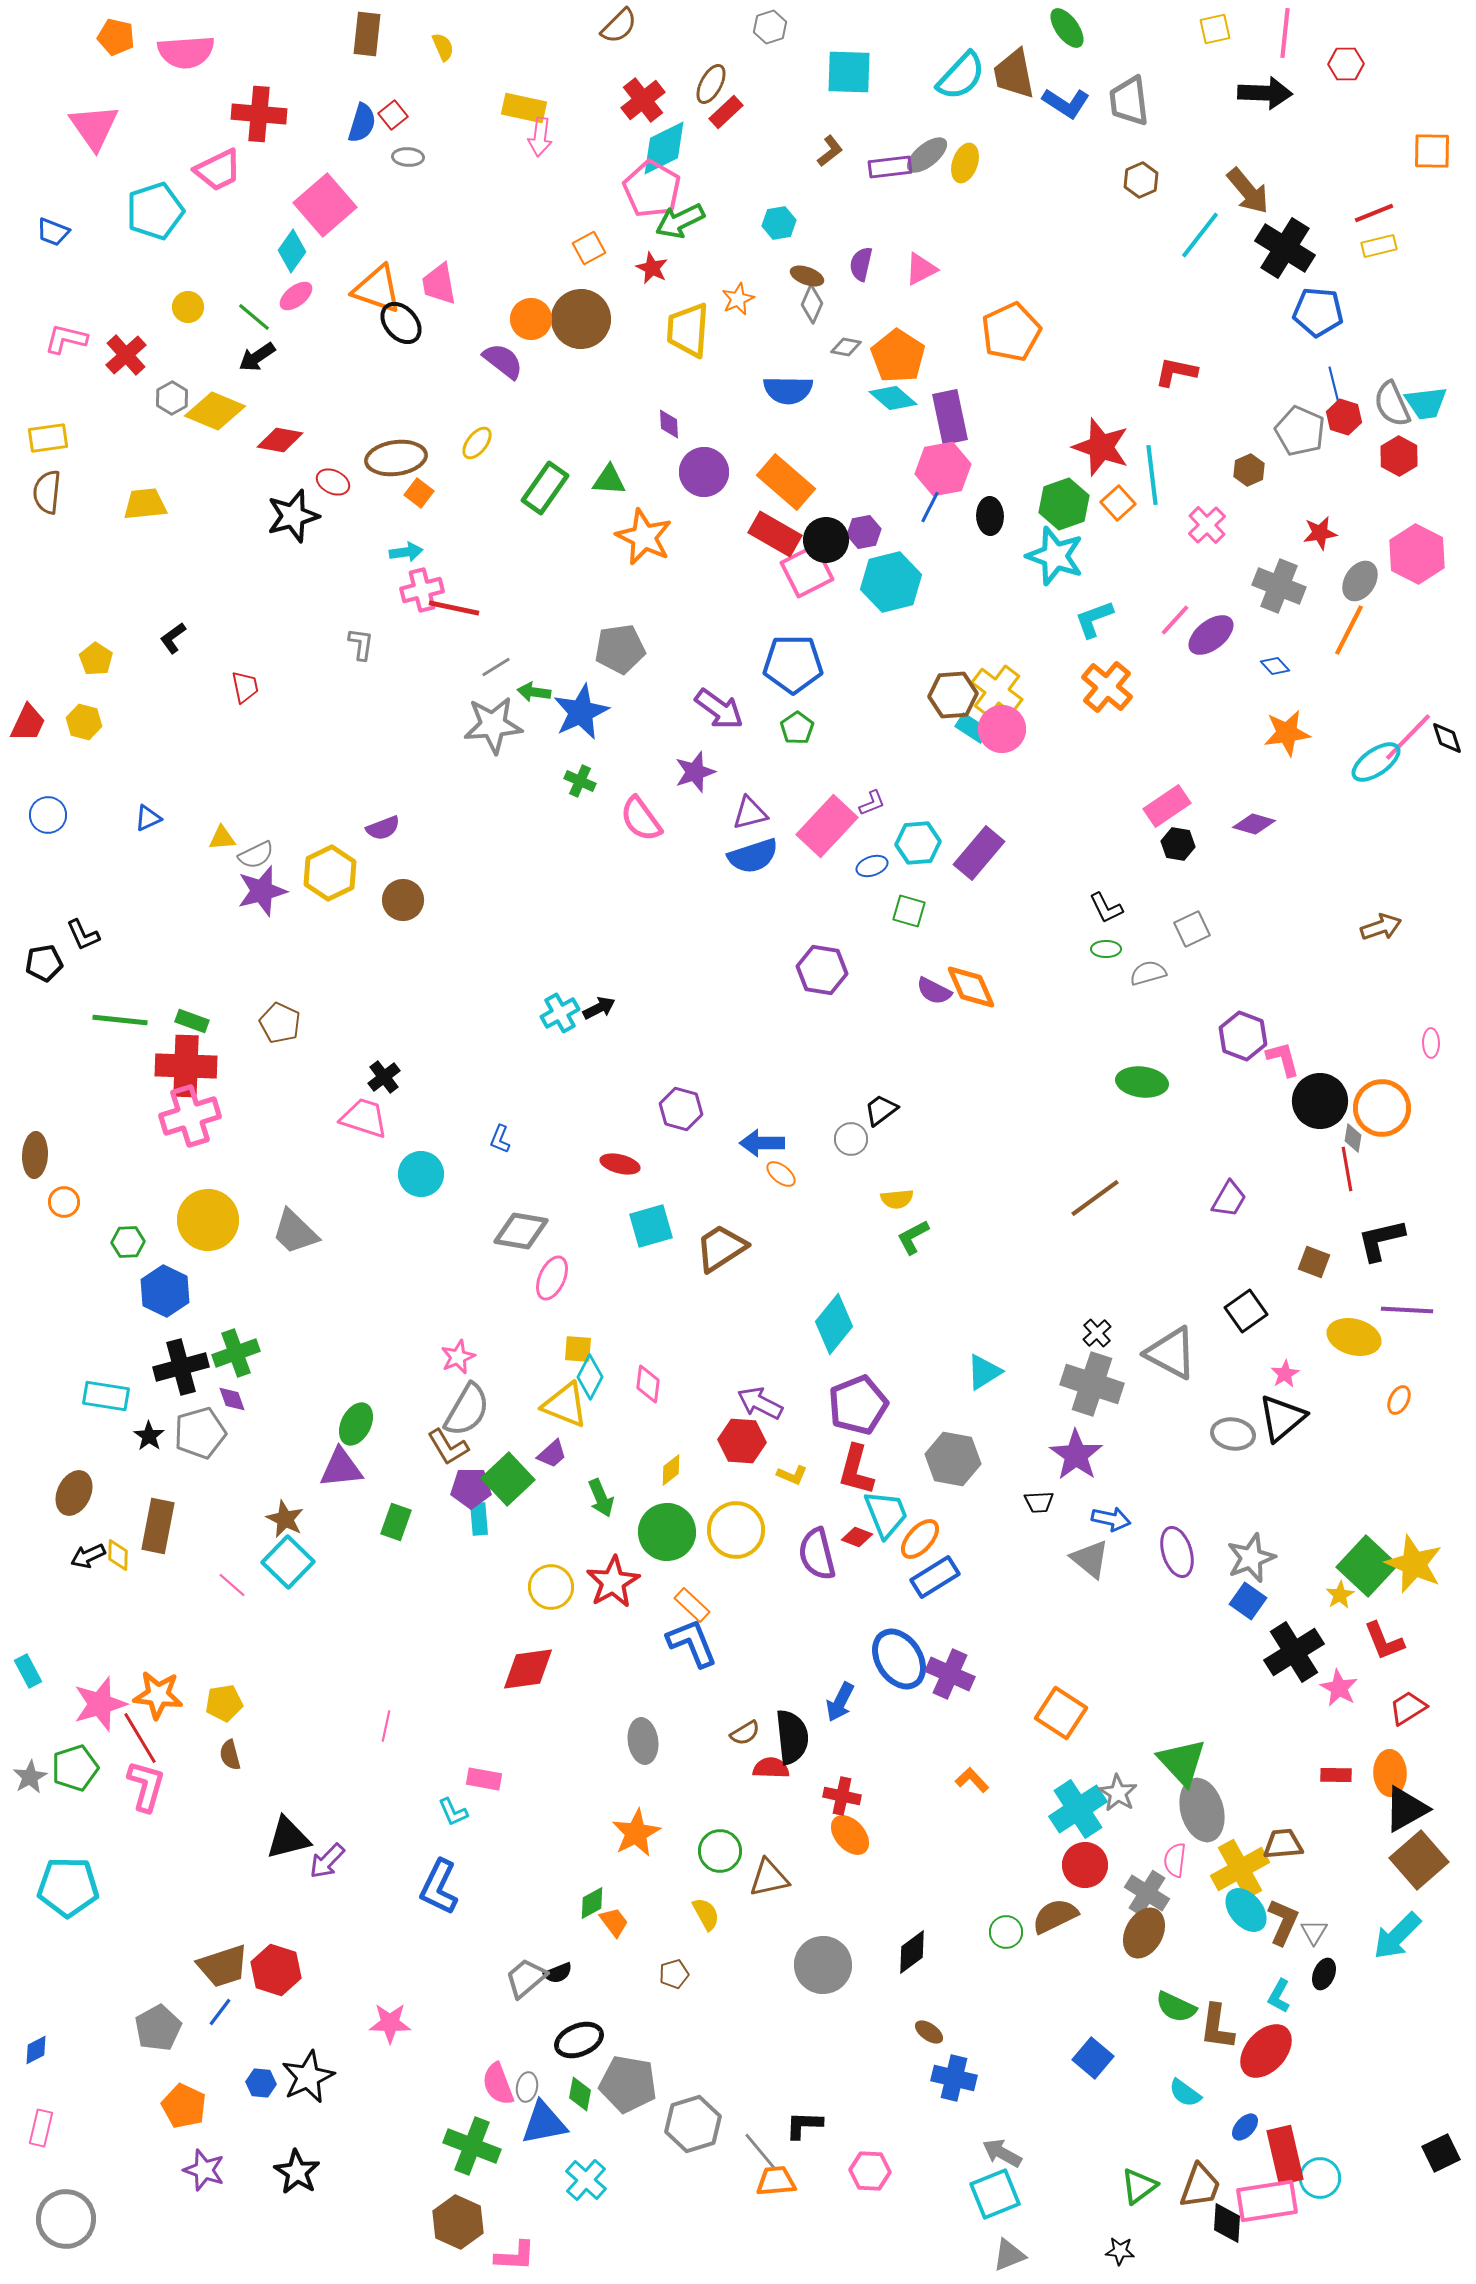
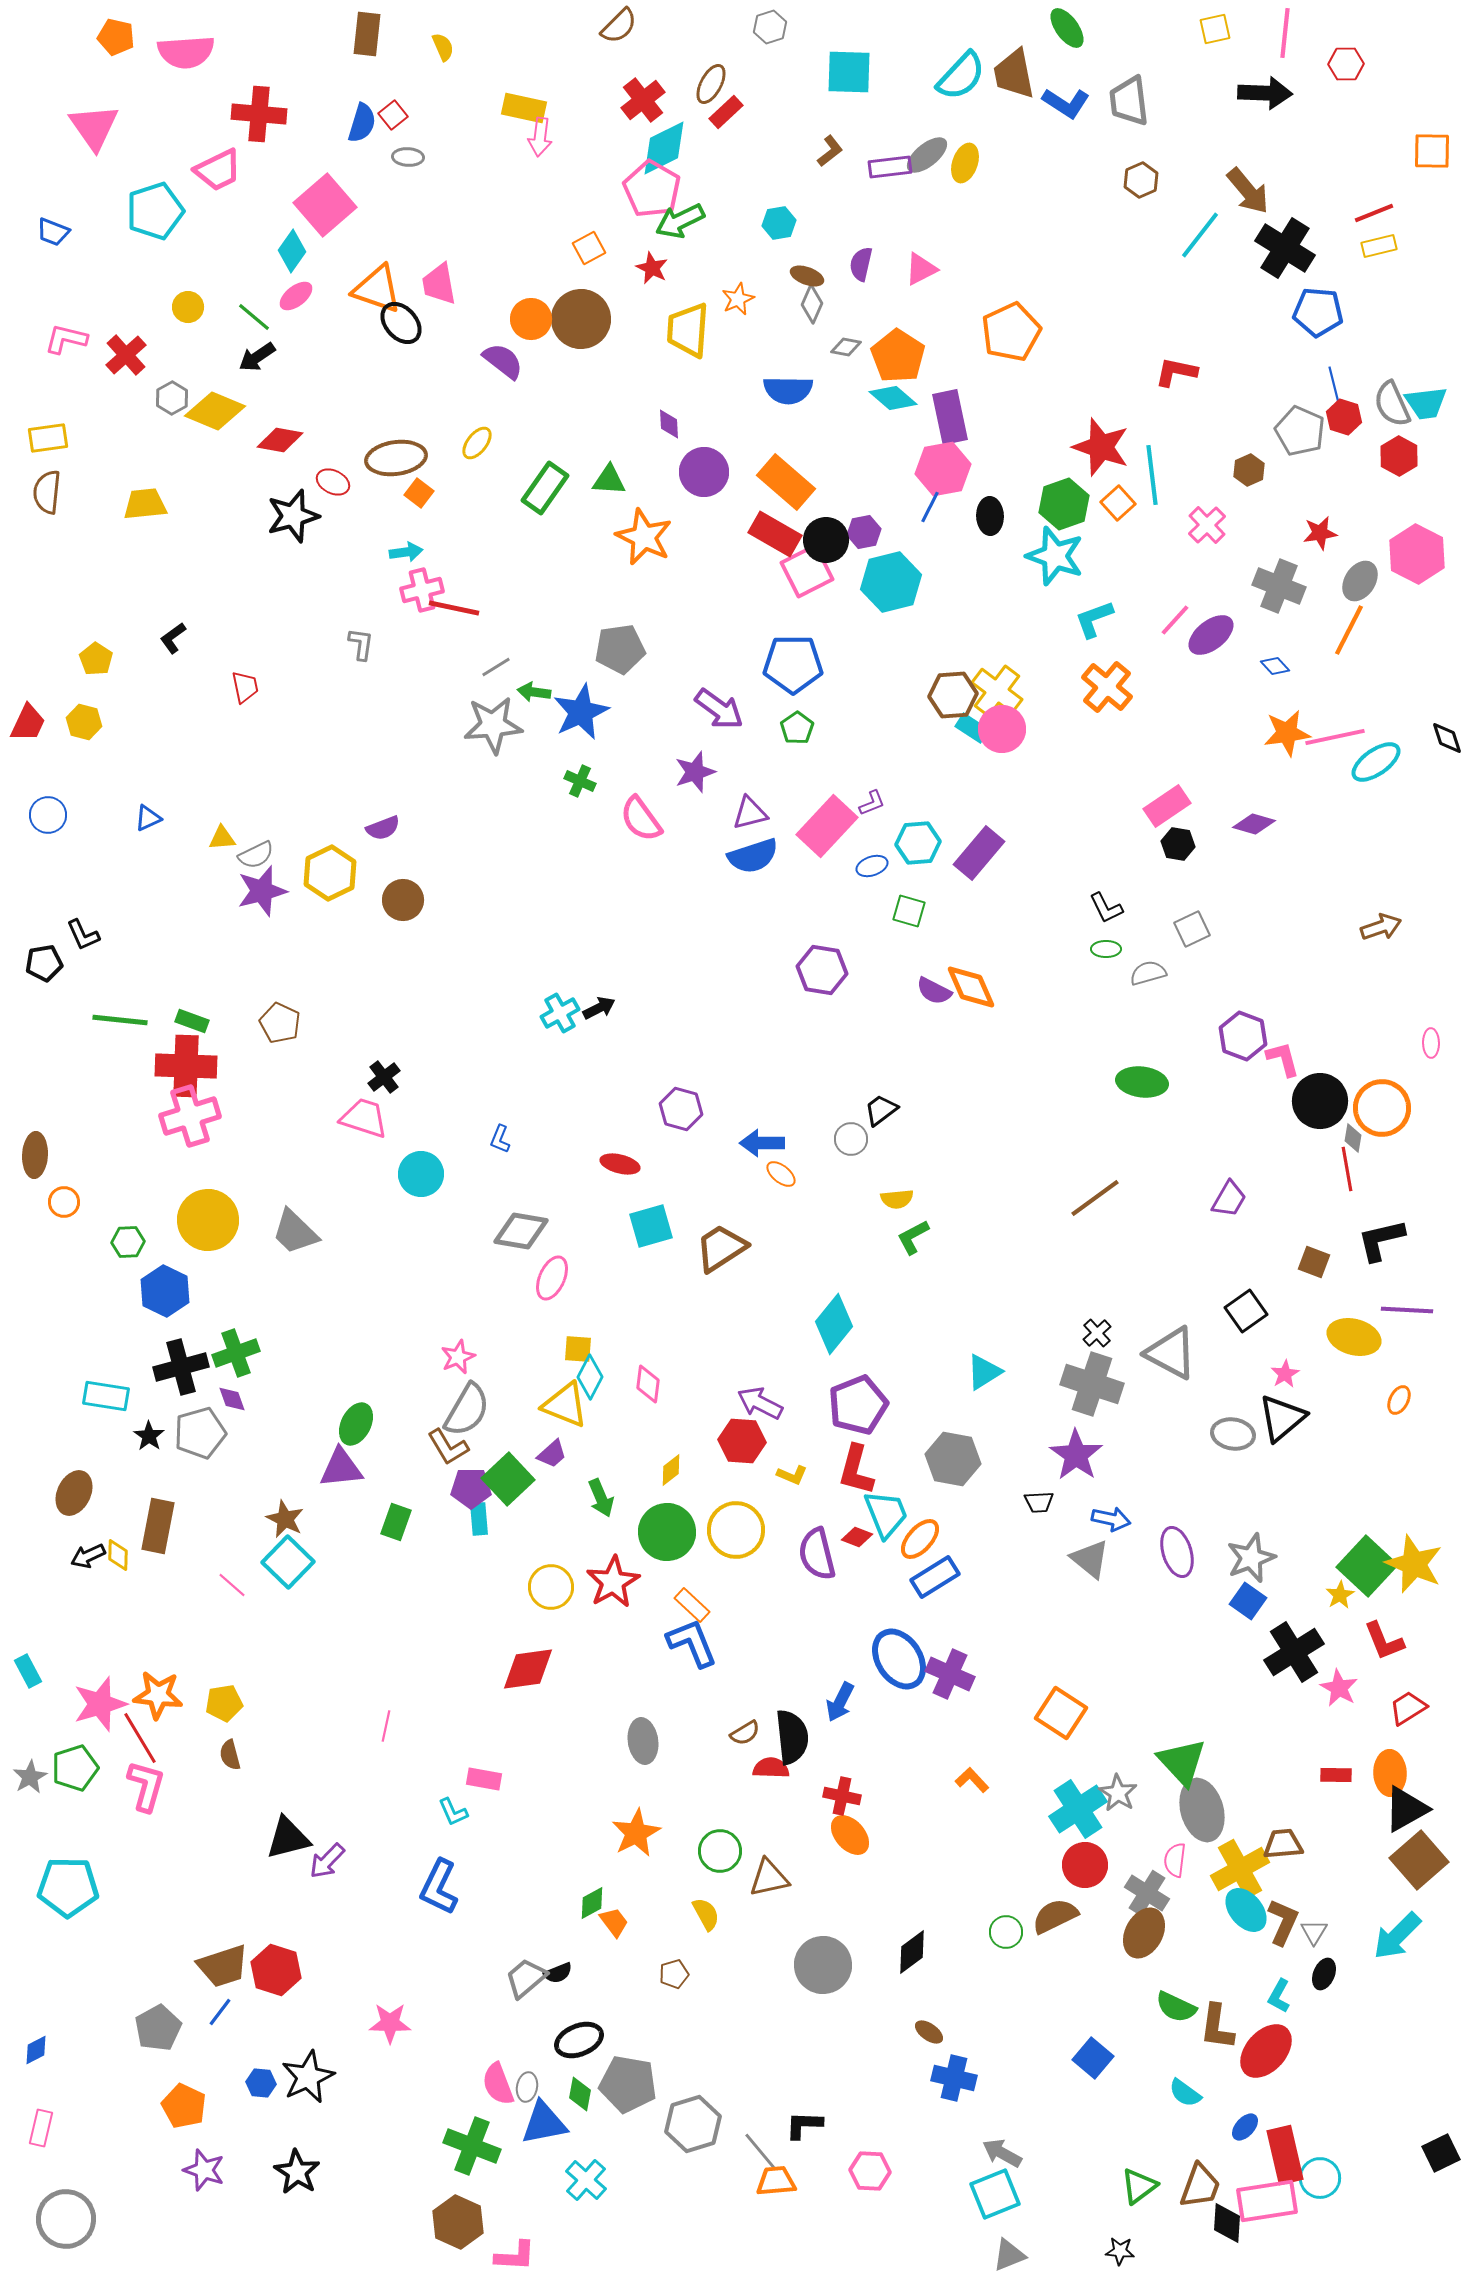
pink line at (1408, 737): moved 73 px left; rotated 34 degrees clockwise
